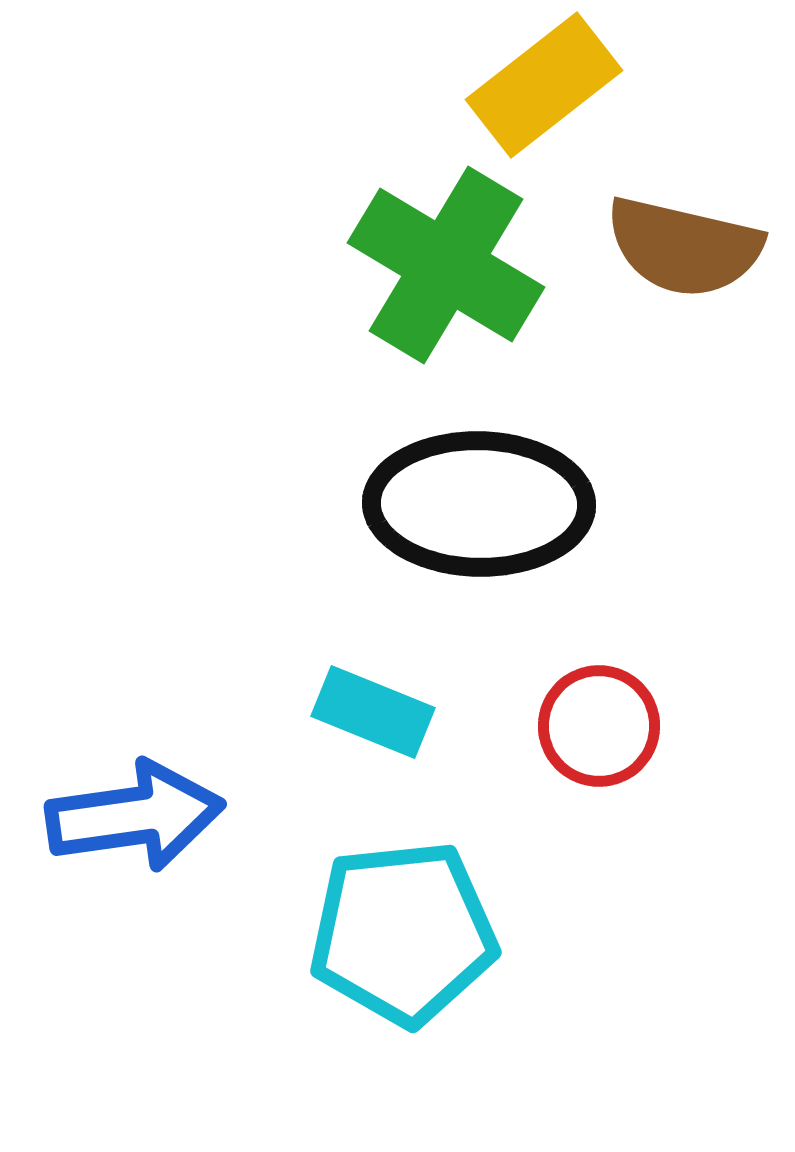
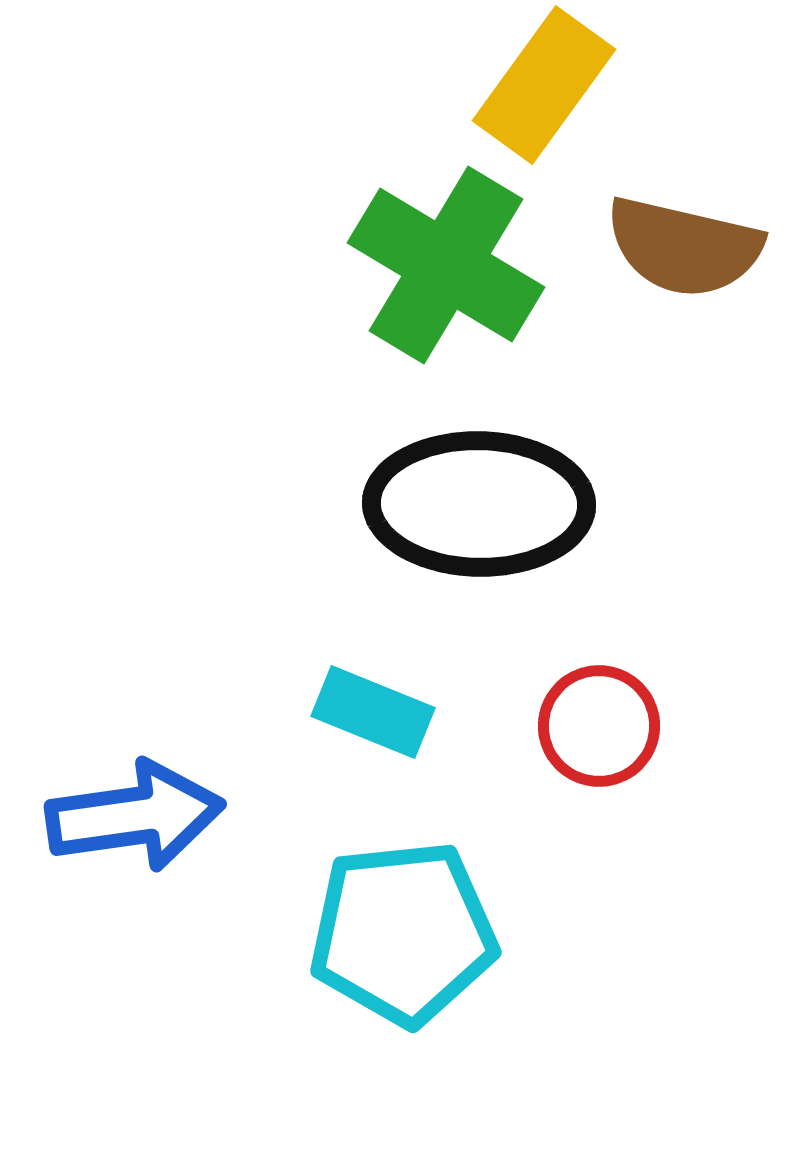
yellow rectangle: rotated 16 degrees counterclockwise
